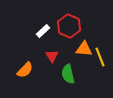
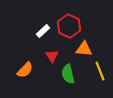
yellow line: moved 14 px down
